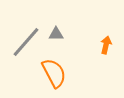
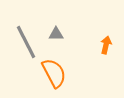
gray line: rotated 68 degrees counterclockwise
